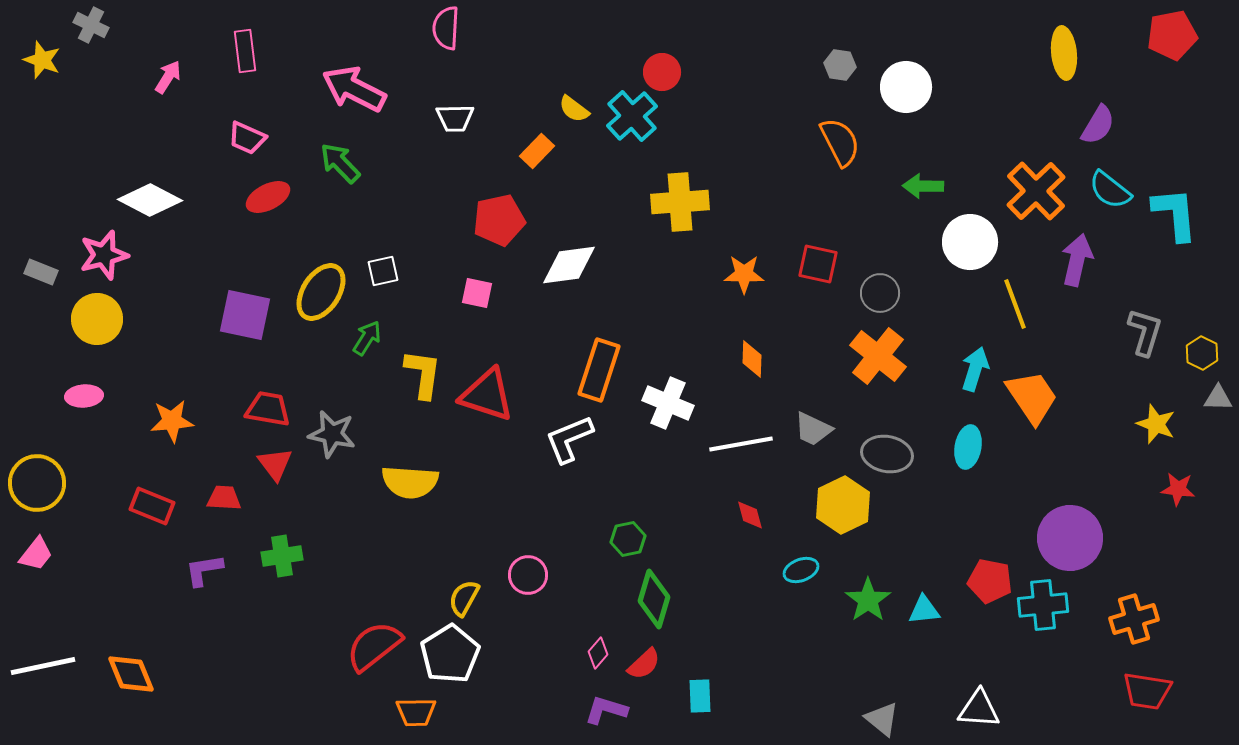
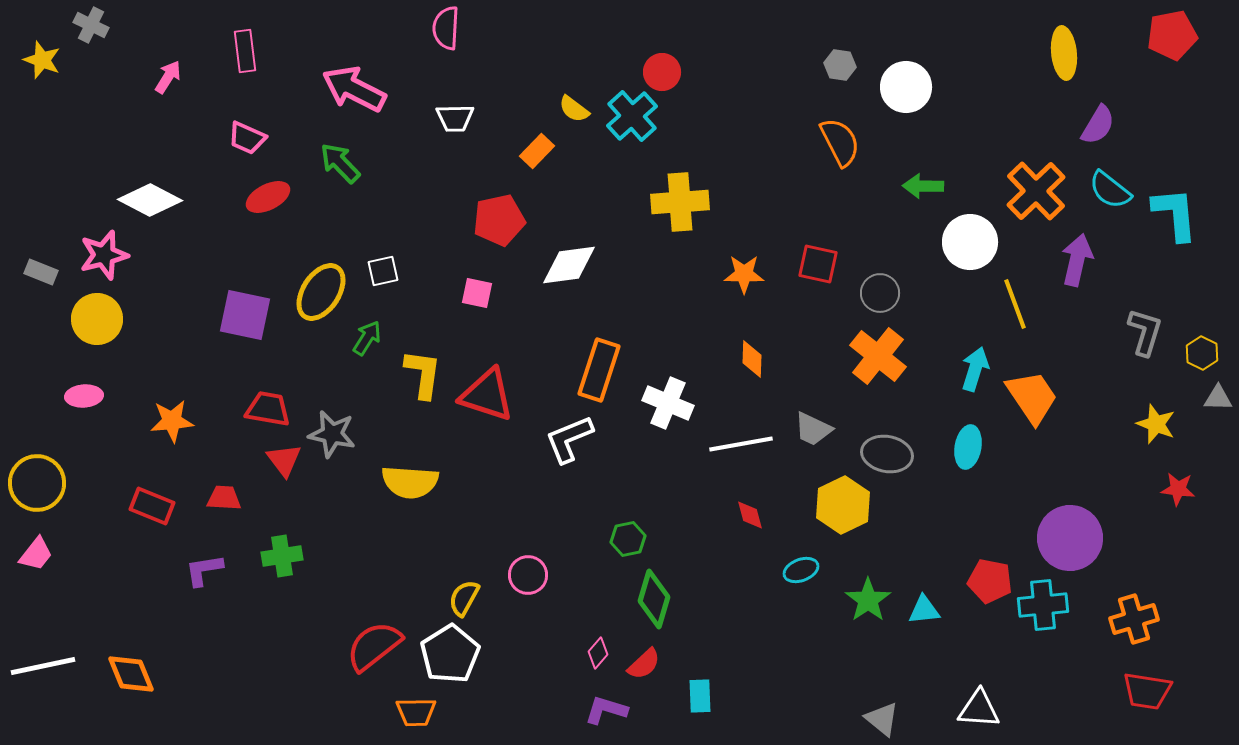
red triangle at (275, 464): moved 9 px right, 4 px up
